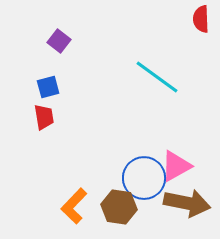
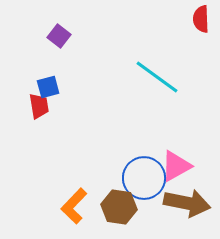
purple square: moved 5 px up
red trapezoid: moved 5 px left, 11 px up
